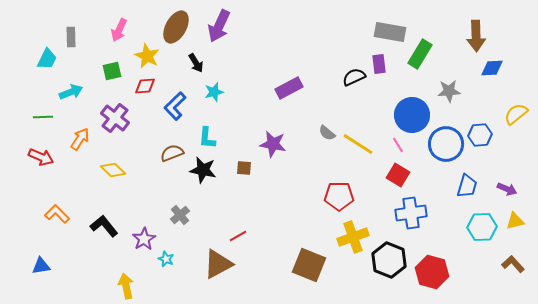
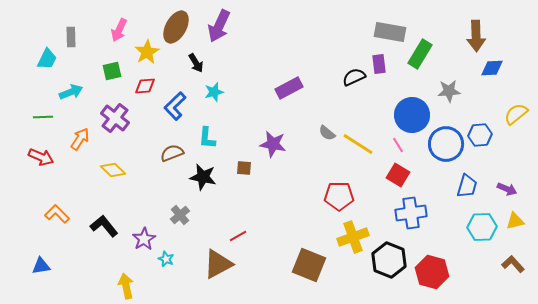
yellow star at (147, 56): moved 4 px up; rotated 15 degrees clockwise
black star at (203, 170): moved 7 px down
